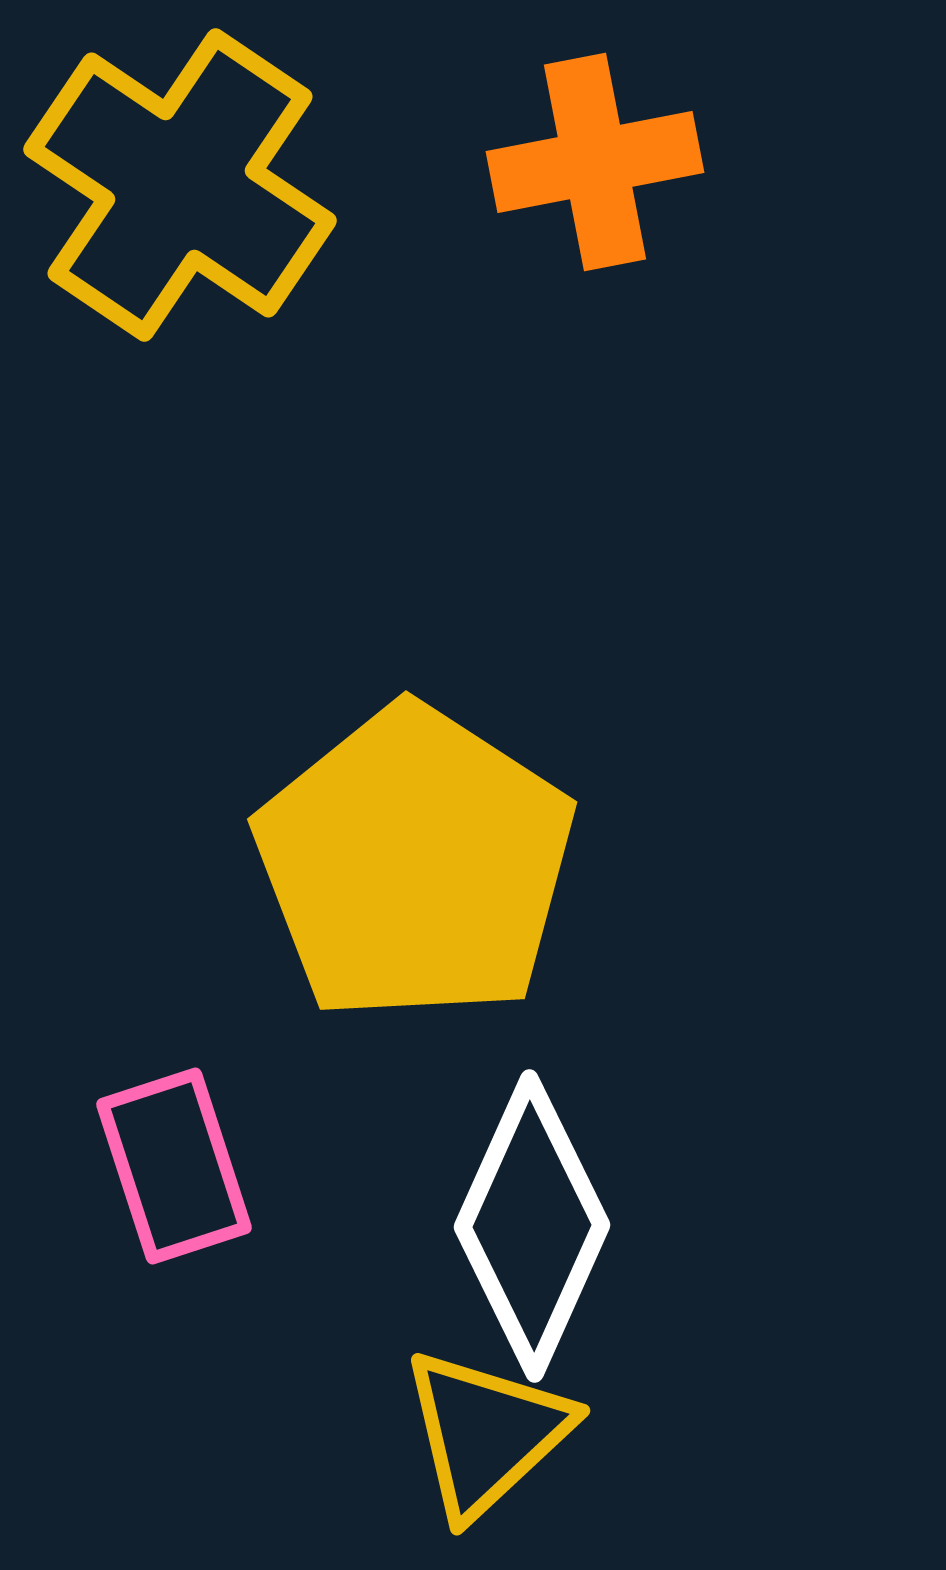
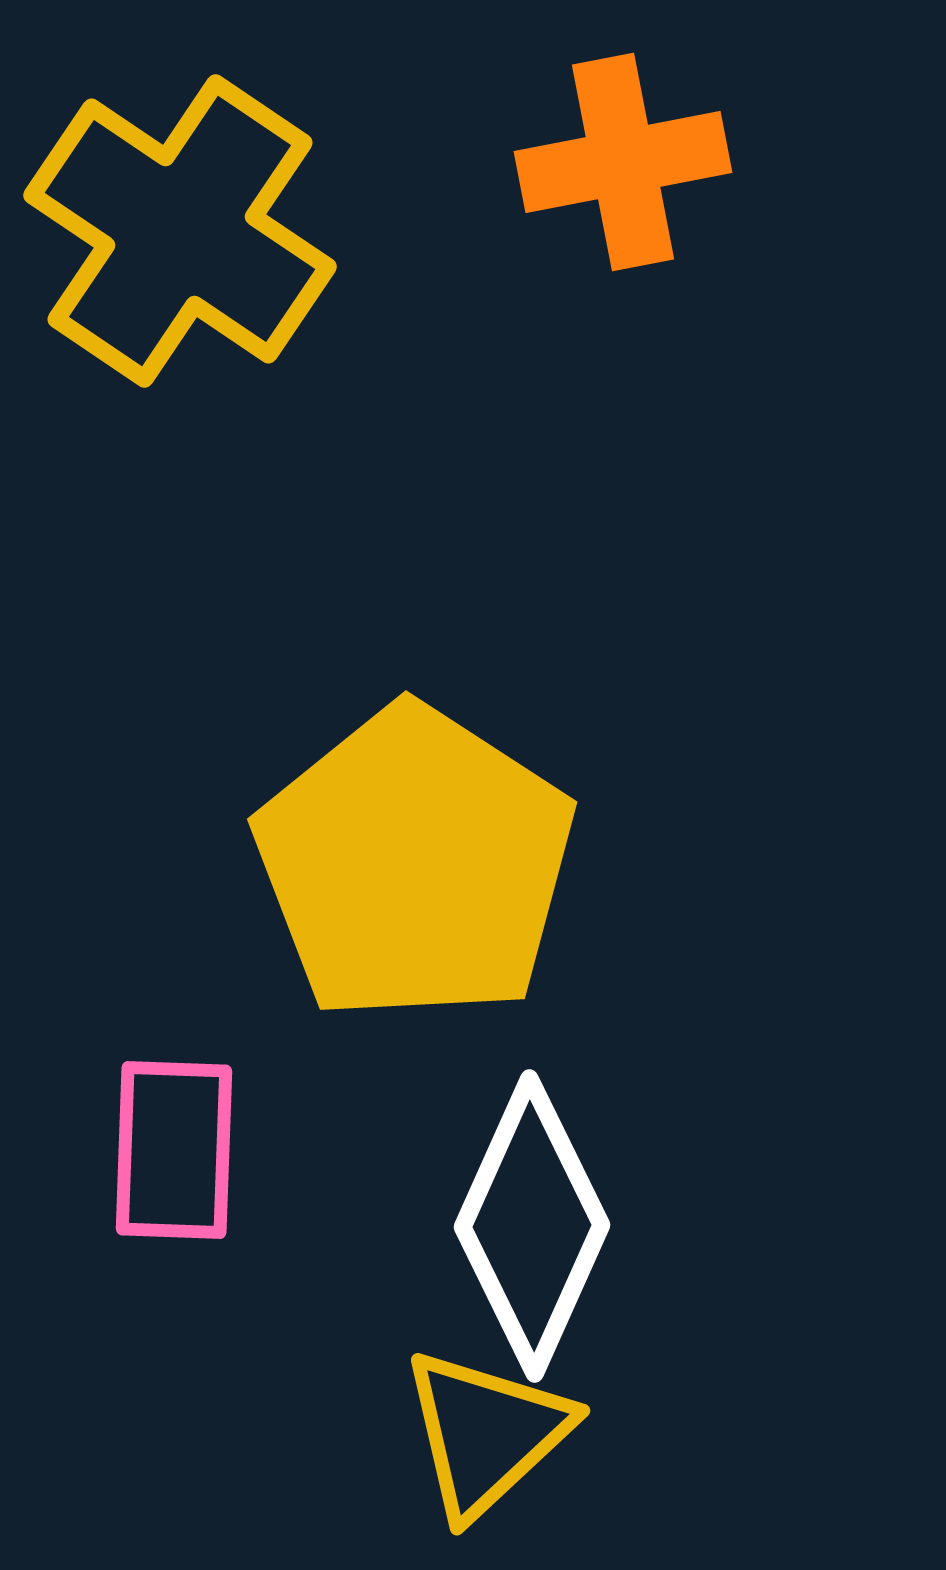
orange cross: moved 28 px right
yellow cross: moved 46 px down
pink rectangle: moved 16 px up; rotated 20 degrees clockwise
